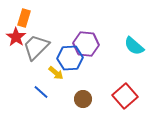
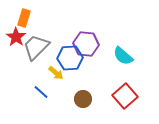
cyan semicircle: moved 11 px left, 10 px down
